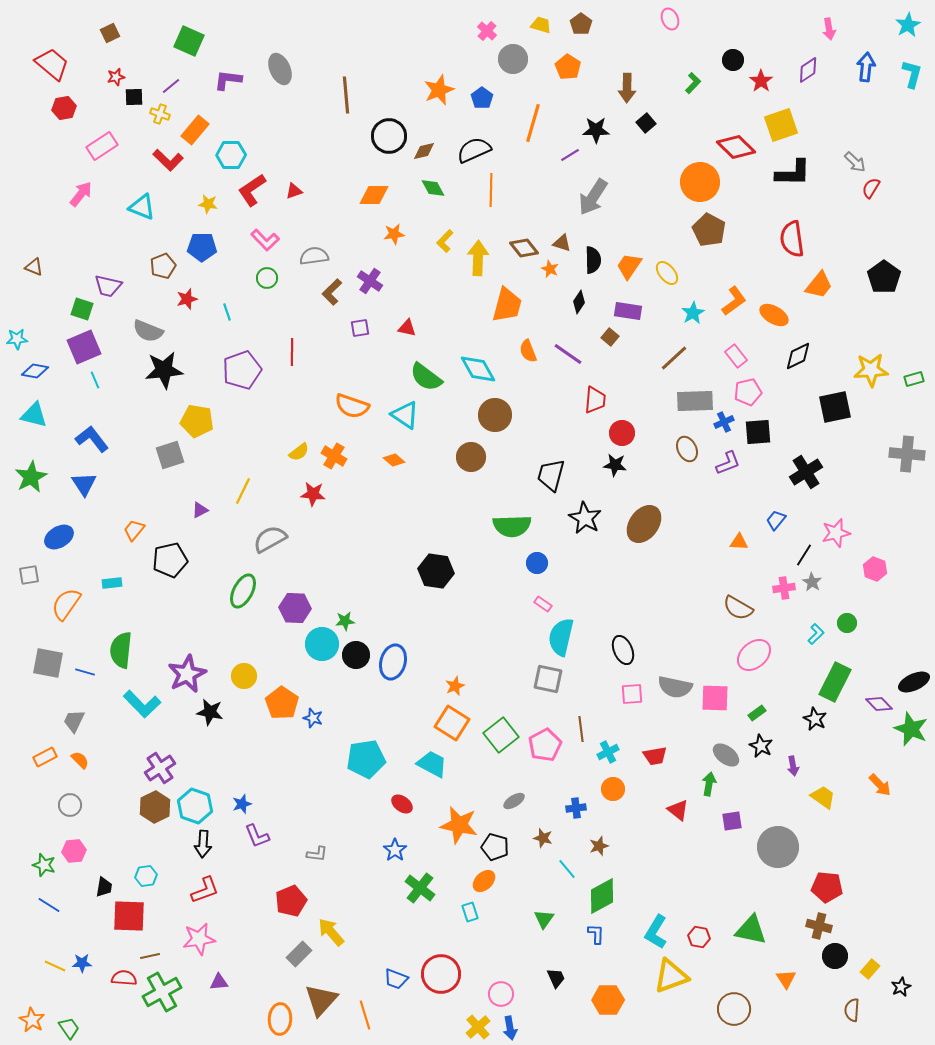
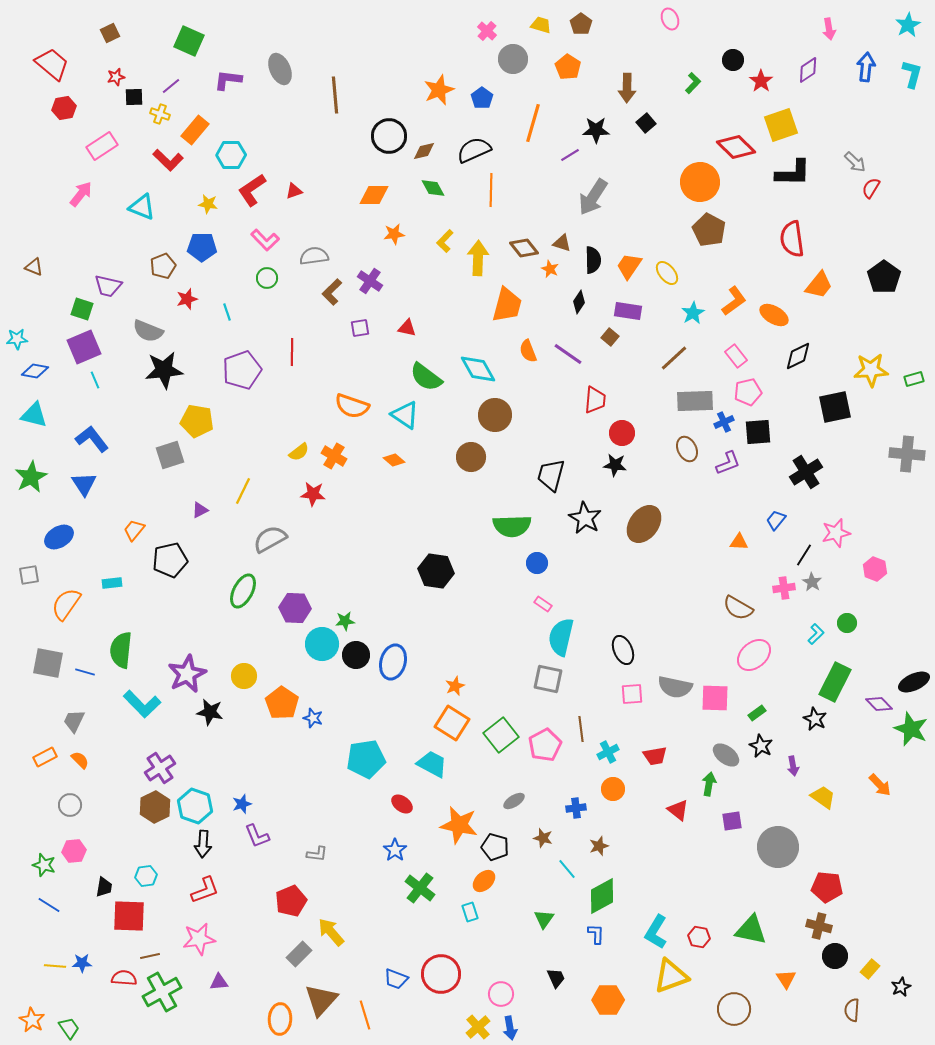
brown line at (346, 95): moved 11 px left
yellow line at (55, 966): rotated 20 degrees counterclockwise
